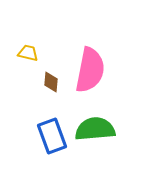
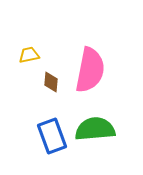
yellow trapezoid: moved 1 px right, 2 px down; rotated 25 degrees counterclockwise
